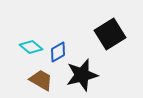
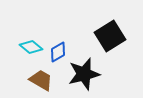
black square: moved 2 px down
black star: moved 2 px right, 1 px up
